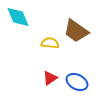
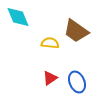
blue ellipse: rotated 40 degrees clockwise
